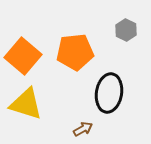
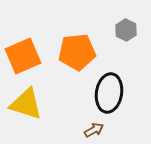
orange pentagon: moved 2 px right
orange square: rotated 27 degrees clockwise
brown arrow: moved 11 px right, 1 px down
